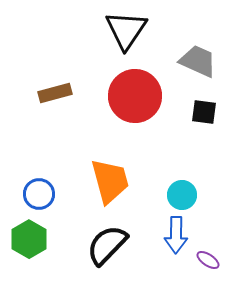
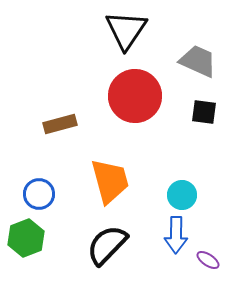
brown rectangle: moved 5 px right, 31 px down
green hexagon: moved 3 px left, 1 px up; rotated 9 degrees clockwise
